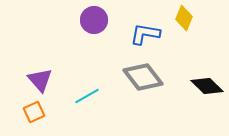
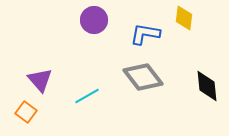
yellow diamond: rotated 15 degrees counterclockwise
black diamond: rotated 40 degrees clockwise
orange square: moved 8 px left; rotated 30 degrees counterclockwise
